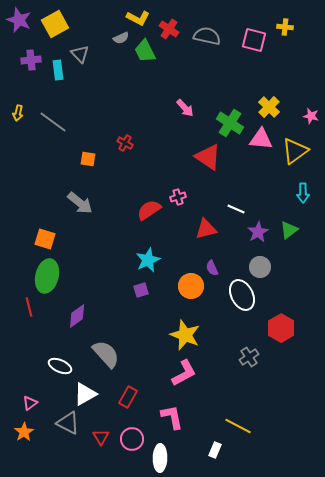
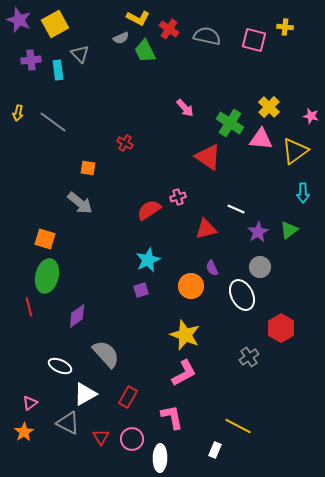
orange square at (88, 159): moved 9 px down
